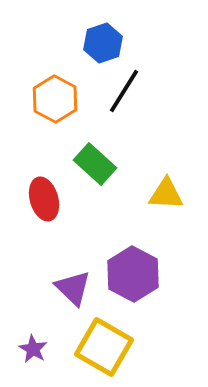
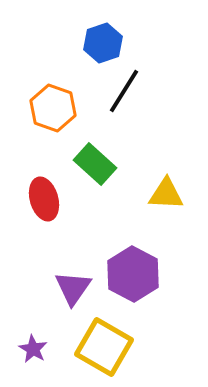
orange hexagon: moved 2 px left, 9 px down; rotated 9 degrees counterclockwise
purple triangle: rotated 21 degrees clockwise
